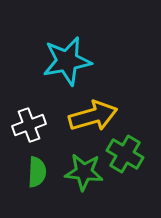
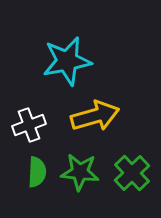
yellow arrow: moved 2 px right
green cross: moved 7 px right, 19 px down; rotated 15 degrees clockwise
green star: moved 4 px left
